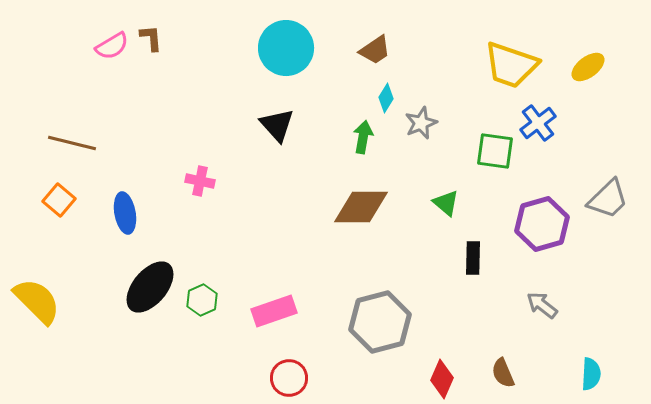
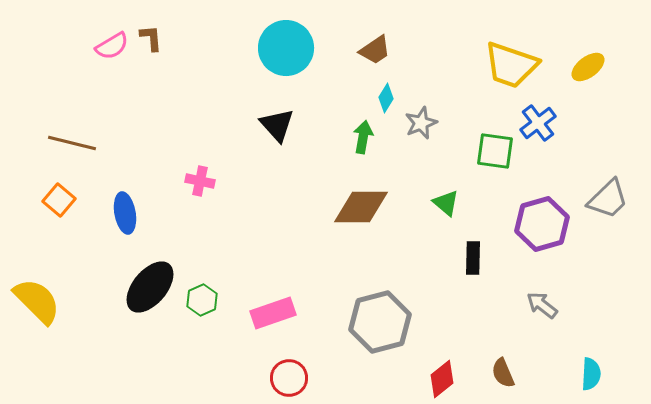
pink rectangle: moved 1 px left, 2 px down
red diamond: rotated 27 degrees clockwise
